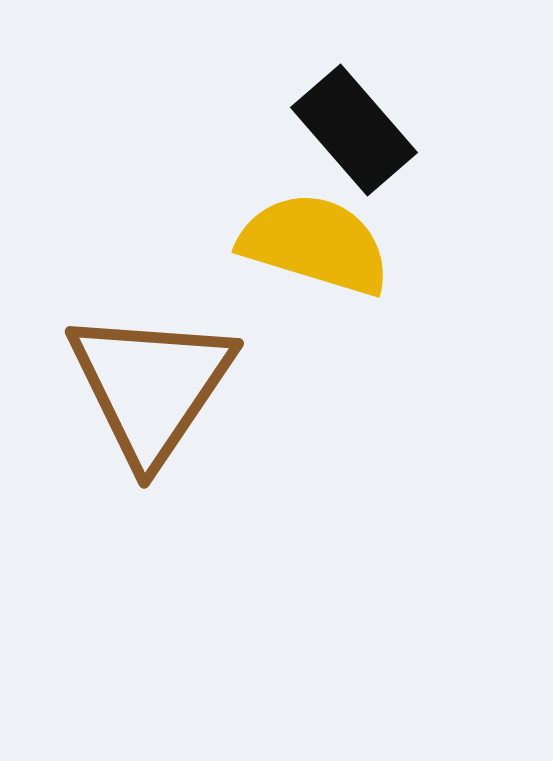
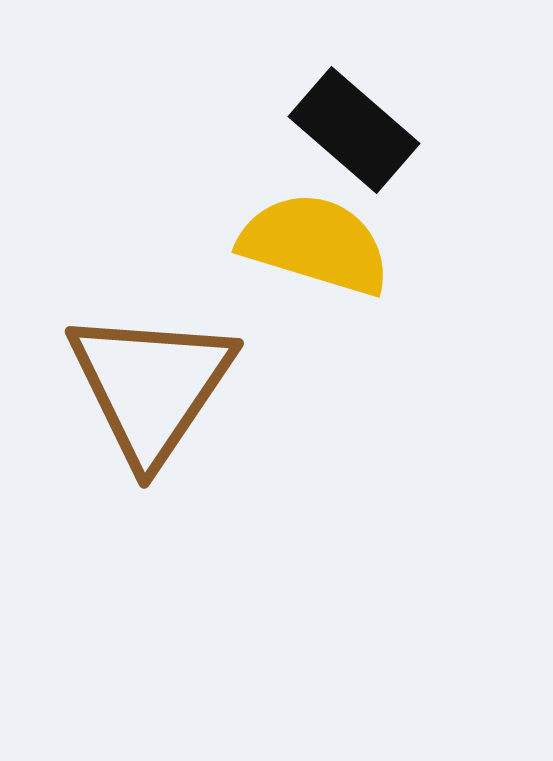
black rectangle: rotated 8 degrees counterclockwise
